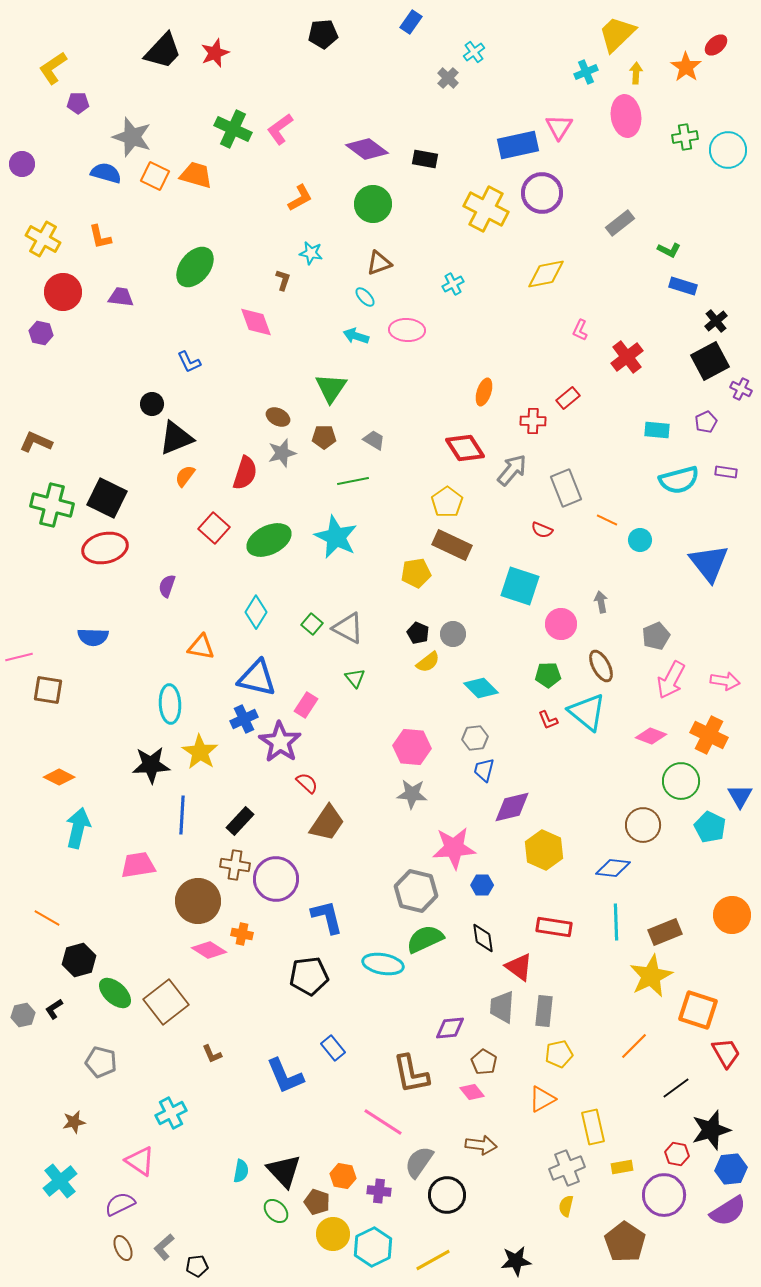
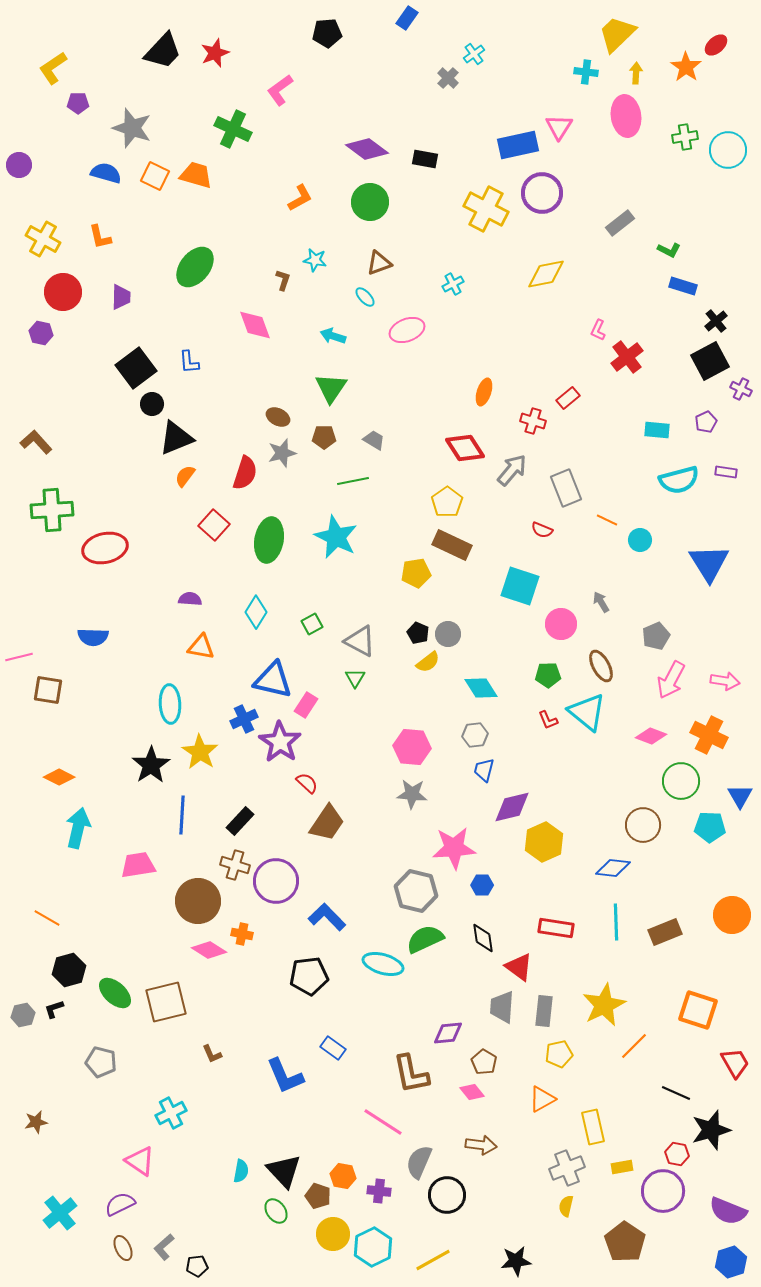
blue rectangle at (411, 22): moved 4 px left, 4 px up
black pentagon at (323, 34): moved 4 px right, 1 px up
cyan cross at (474, 52): moved 2 px down
cyan cross at (586, 72): rotated 30 degrees clockwise
pink L-shape at (280, 129): moved 39 px up
gray star at (132, 137): moved 9 px up
purple circle at (22, 164): moved 3 px left, 1 px down
green circle at (373, 204): moved 3 px left, 2 px up
cyan star at (311, 253): moved 4 px right, 7 px down
purple trapezoid at (121, 297): rotated 84 degrees clockwise
pink diamond at (256, 322): moved 1 px left, 3 px down
pink ellipse at (407, 330): rotated 24 degrees counterclockwise
pink L-shape at (580, 330): moved 18 px right
cyan arrow at (356, 336): moved 23 px left
blue L-shape at (189, 362): rotated 20 degrees clockwise
red cross at (533, 421): rotated 15 degrees clockwise
brown L-shape at (36, 442): rotated 24 degrees clockwise
black square at (107, 498): moved 29 px right, 130 px up; rotated 27 degrees clockwise
green cross at (52, 505): moved 5 px down; rotated 18 degrees counterclockwise
red square at (214, 528): moved 3 px up
green ellipse at (269, 540): rotated 54 degrees counterclockwise
blue triangle at (709, 563): rotated 6 degrees clockwise
purple semicircle at (167, 586): moved 23 px right, 13 px down; rotated 75 degrees clockwise
gray arrow at (601, 602): rotated 20 degrees counterclockwise
green square at (312, 624): rotated 20 degrees clockwise
gray triangle at (348, 628): moved 12 px right, 13 px down
gray circle at (453, 634): moved 5 px left
blue triangle at (257, 678): moved 16 px right, 2 px down
green triangle at (355, 678): rotated 10 degrees clockwise
cyan diamond at (481, 688): rotated 12 degrees clockwise
gray hexagon at (475, 738): moved 3 px up
black star at (151, 765): rotated 30 degrees counterclockwise
cyan pentagon at (710, 827): rotated 24 degrees counterclockwise
yellow hexagon at (544, 850): moved 8 px up; rotated 12 degrees clockwise
brown cross at (235, 865): rotated 8 degrees clockwise
purple circle at (276, 879): moved 2 px down
blue L-shape at (327, 917): rotated 30 degrees counterclockwise
red rectangle at (554, 927): moved 2 px right, 1 px down
black hexagon at (79, 960): moved 10 px left, 10 px down
cyan ellipse at (383, 964): rotated 6 degrees clockwise
yellow star at (651, 976): moved 47 px left, 29 px down
brown square at (166, 1002): rotated 24 degrees clockwise
black L-shape at (54, 1009): rotated 15 degrees clockwise
purple diamond at (450, 1028): moved 2 px left, 5 px down
blue rectangle at (333, 1048): rotated 15 degrees counterclockwise
red trapezoid at (726, 1053): moved 9 px right, 10 px down
black line at (676, 1088): moved 5 px down; rotated 60 degrees clockwise
brown star at (74, 1122): moved 38 px left
gray semicircle at (419, 1162): rotated 12 degrees counterclockwise
blue hexagon at (731, 1169): moved 93 px down; rotated 12 degrees counterclockwise
cyan cross at (60, 1181): moved 32 px down
purple circle at (664, 1195): moved 1 px left, 4 px up
brown pentagon at (317, 1202): moved 1 px right, 6 px up
green ellipse at (276, 1211): rotated 10 degrees clockwise
purple semicircle at (728, 1211): rotated 54 degrees clockwise
